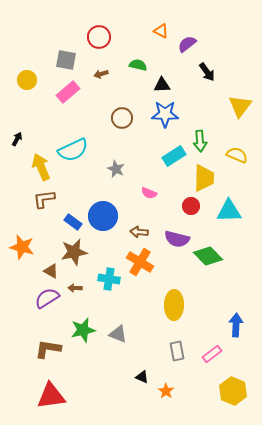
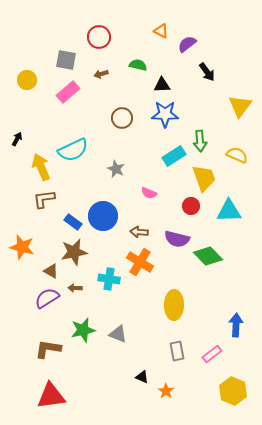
yellow trapezoid at (204, 178): rotated 20 degrees counterclockwise
